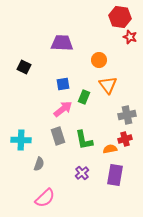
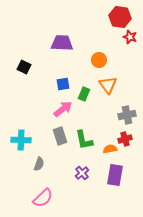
green rectangle: moved 3 px up
gray rectangle: moved 2 px right
pink semicircle: moved 2 px left
